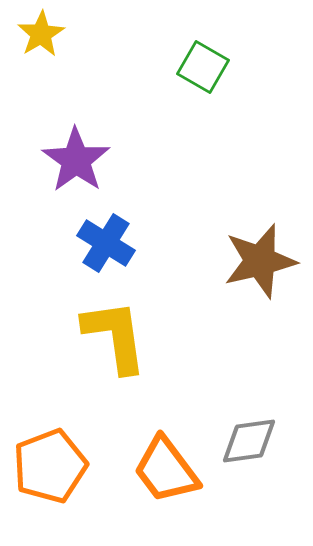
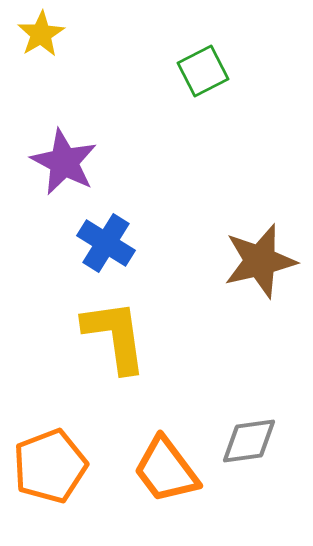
green square: moved 4 px down; rotated 33 degrees clockwise
purple star: moved 12 px left, 2 px down; rotated 8 degrees counterclockwise
